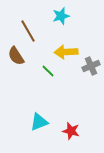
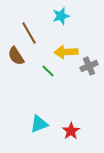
brown line: moved 1 px right, 2 px down
gray cross: moved 2 px left
cyan triangle: moved 2 px down
red star: rotated 24 degrees clockwise
